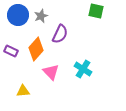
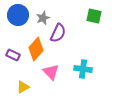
green square: moved 2 px left, 5 px down
gray star: moved 2 px right, 2 px down
purple semicircle: moved 2 px left, 1 px up
purple rectangle: moved 2 px right, 4 px down
cyan cross: rotated 24 degrees counterclockwise
yellow triangle: moved 4 px up; rotated 24 degrees counterclockwise
